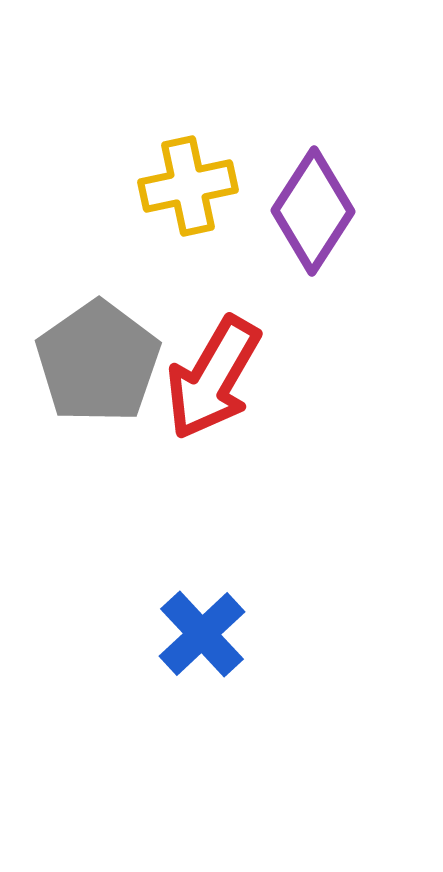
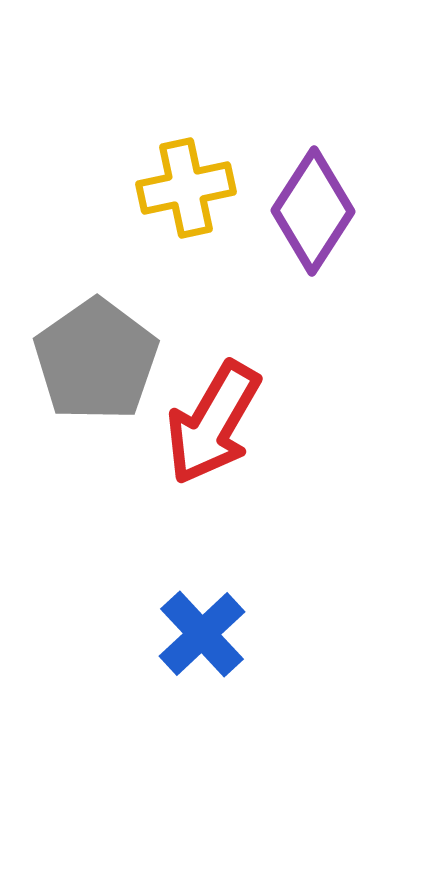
yellow cross: moved 2 px left, 2 px down
gray pentagon: moved 2 px left, 2 px up
red arrow: moved 45 px down
